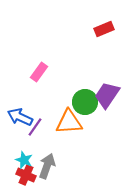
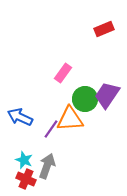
pink rectangle: moved 24 px right, 1 px down
green circle: moved 3 px up
orange triangle: moved 1 px right, 3 px up
purple line: moved 16 px right, 2 px down
red cross: moved 4 px down
